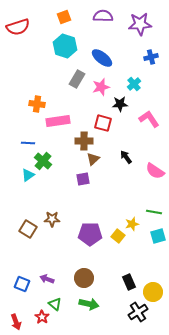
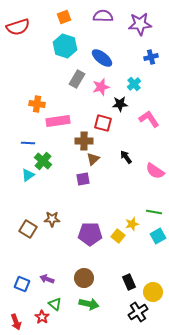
cyan square: rotated 14 degrees counterclockwise
